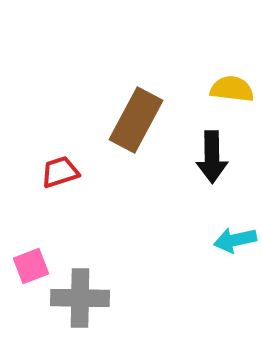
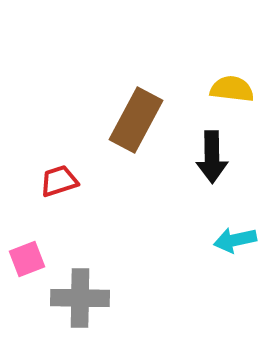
red trapezoid: moved 1 px left, 9 px down
pink square: moved 4 px left, 7 px up
